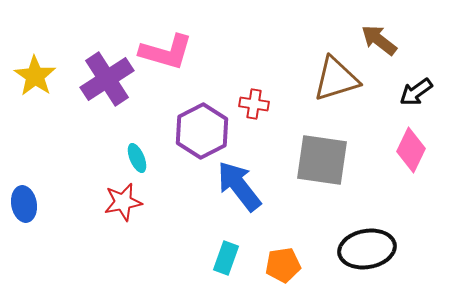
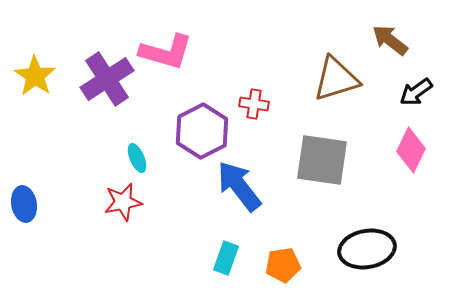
brown arrow: moved 11 px right
